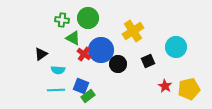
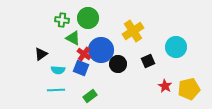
blue square: moved 18 px up
green rectangle: moved 2 px right
